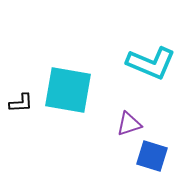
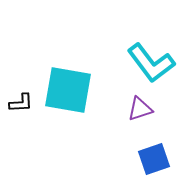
cyan L-shape: rotated 30 degrees clockwise
purple triangle: moved 11 px right, 15 px up
blue square: moved 2 px right, 3 px down; rotated 36 degrees counterclockwise
